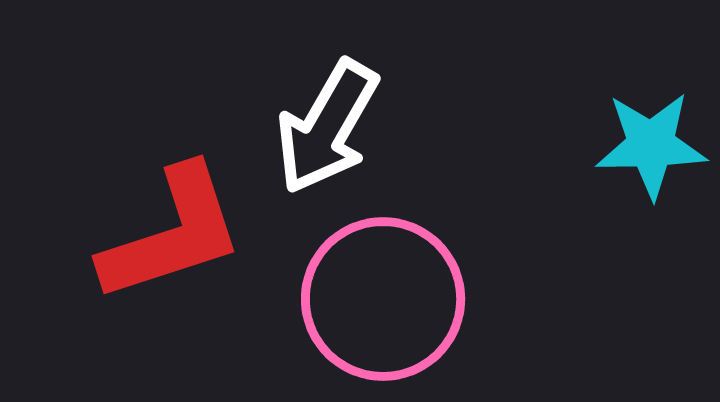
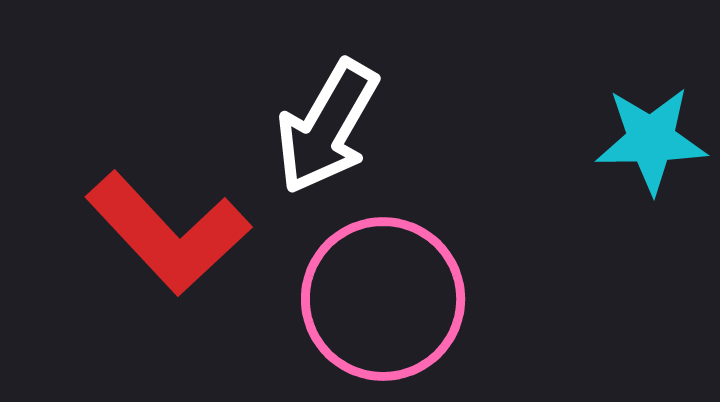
cyan star: moved 5 px up
red L-shape: moved 4 px left, 1 px up; rotated 65 degrees clockwise
